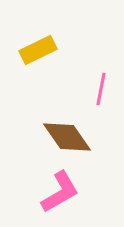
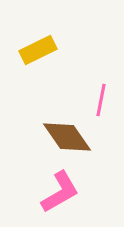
pink line: moved 11 px down
